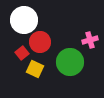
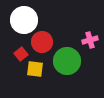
red circle: moved 2 px right
red square: moved 1 px left, 1 px down
green circle: moved 3 px left, 1 px up
yellow square: rotated 18 degrees counterclockwise
